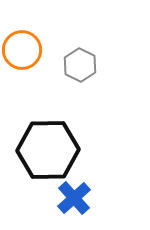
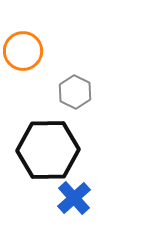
orange circle: moved 1 px right, 1 px down
gray hexagon: moved 5 px left, 27 px down
